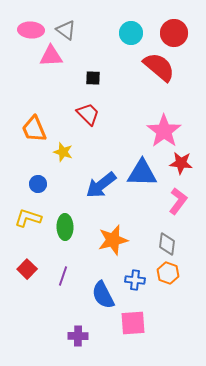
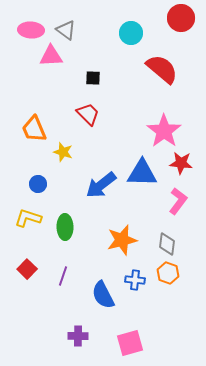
red circle: moved 7 px right, 15 px up
red semicircle: moved 3 px right, 2 px down
orange star: moved 9 px right
pink square: moved 3 px left, 20 px down; rotated 12 degrees counterclockwise
